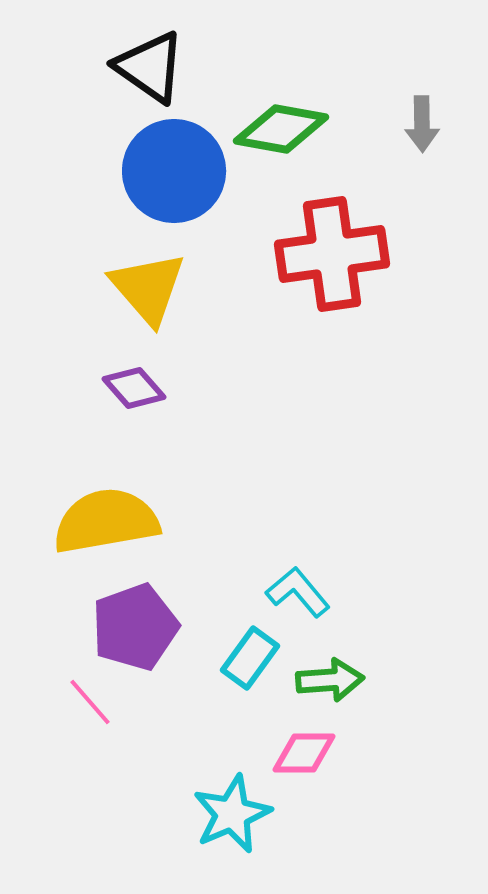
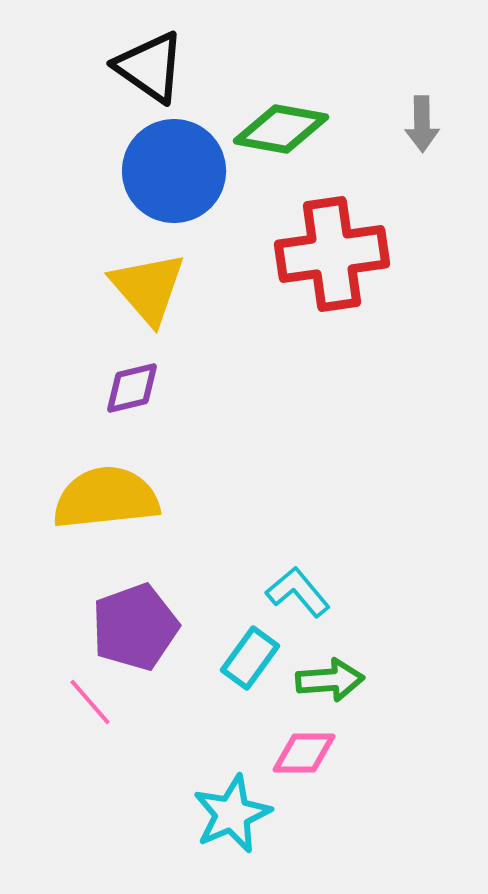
purple diamond: moved 2 px left; rotated 62 degrees counterclockwise
yellow semicircle: moved 23 px up; rotated 4 degrees clockwise
